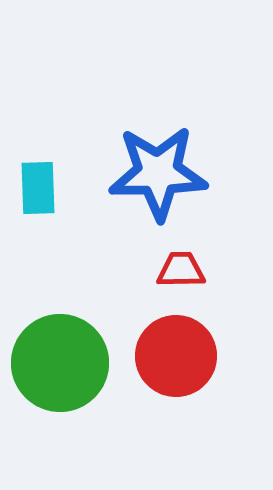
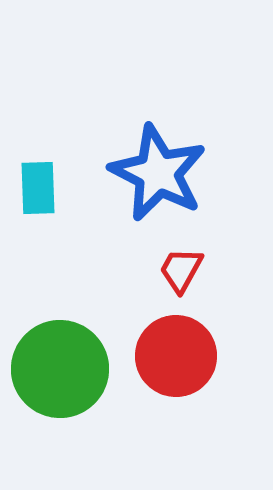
blue star: rotated 28 degrees clockwise
red trapezoid: rotated 60 degrees counterclockwise
green circle: moved 6 px down
